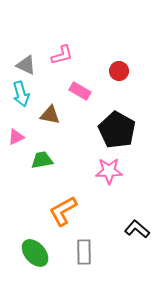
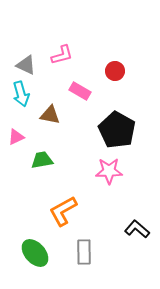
red circle: moved 4 px left
